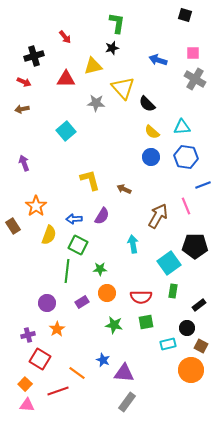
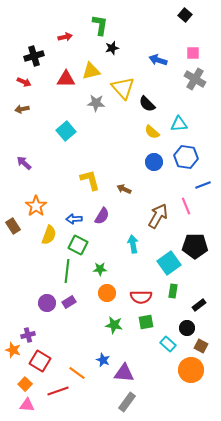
black square at (185, 15): rotated 24 degrees clockwise
green L-shape at (117, 23): moved 17 px left, 2 px down
red arrow at (65, 37): rotated 64 degrees counterclockwise
yellow triangle at (93, 66): moved 2 px left, 5 px down
cyan triangle at (182, 127): moved 3 px left, 3 px up
blue circle at (151, 157): moved 3 px right, 5 px down
purple arrow at (24, 163): rotated 28 degrees counterclockwise
purple rectangle at (82, 302): moved 13 px left
orange star at (57, 329): moved 44 px left, 21 px down; rotated 21 degrees counterclockwise
cyan rectangle at (168, 344): rotated 56 degrees clockwise
red square at (40, 359): moved 2 px down
